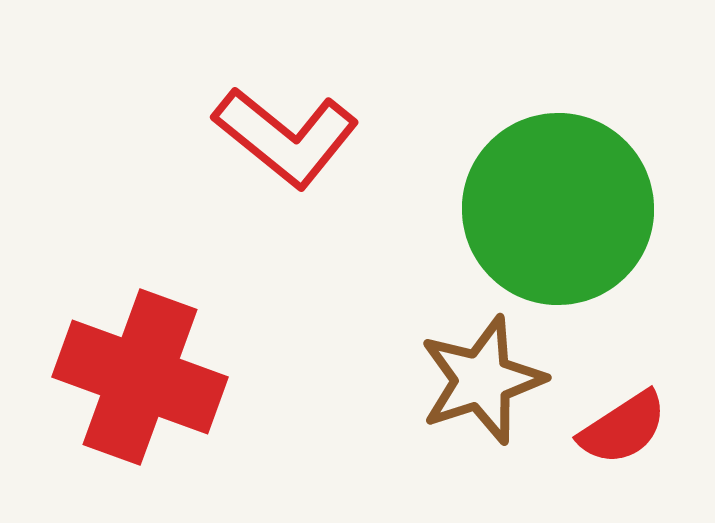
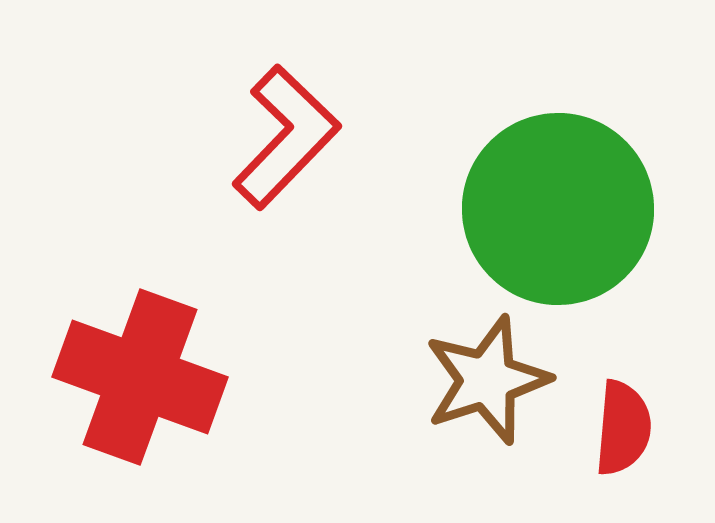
red L-shape: rotated 85 degrees counterclockwise
brown star: moved 5 px right
red semicircle: rotated 52 degrees counterclockwise
